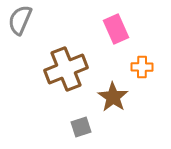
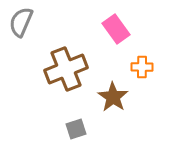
gray semicircle: moved 1 px right, 2 px down
pink rectangle: rotated 12 degrees counterclockwise
gray square: moved 5 px left, 2 px down
